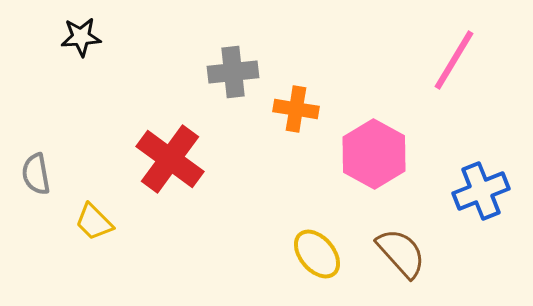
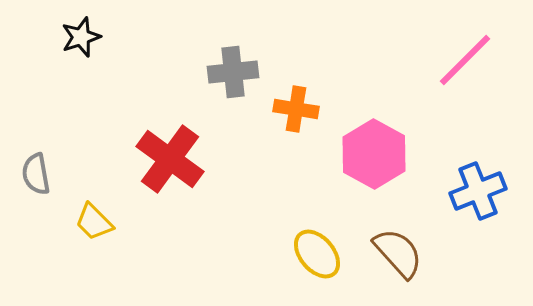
black star: rotated 15 degrees counterclockwise
pink line: moved 11 px right; rotated 14 degrees clockwise
blue cross: moved 3 px left
brown semicircle: moved 3 px left
